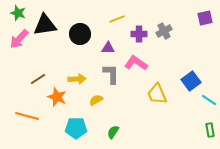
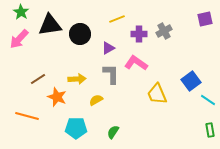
green star: moved 3 px right, 1 px up; rotated 14 degrees clockwise
purple square: moved 1 px down
black triangle: moved 5 px right
purple triangle: rotated 32 degrees counterclockwise
cyan line: moved 1 px left
